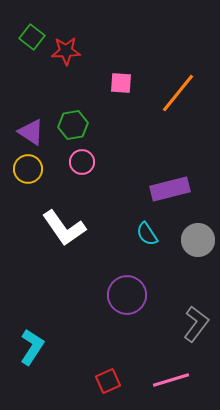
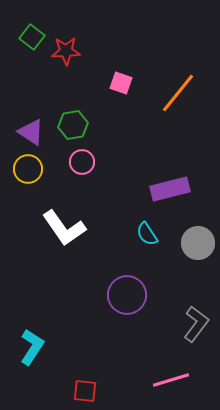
pink square: rotated 15 degrees clockwise
gray circle: moved 3 px down
red square: moved 23 px left, 10 px down; rotated 30 degrees clockwise
